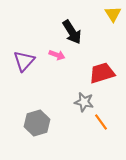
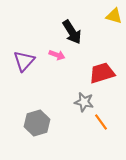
yellow triangle: moved 1 px right, 2 px down; rotated 42 degrees counterclockwise
